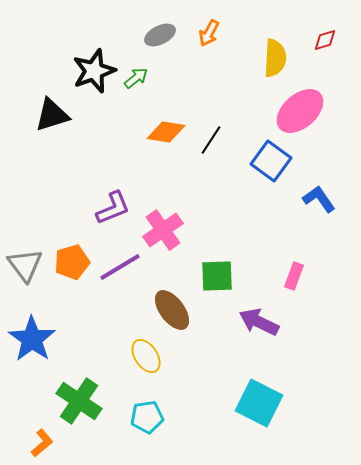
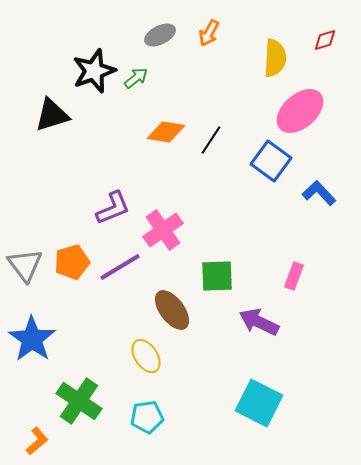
blue L-shape: moved 6 px up; rotated 8 degrees counterclockwise
orange L-shape: moved 5 px left, 2 px up
